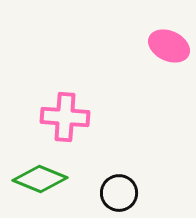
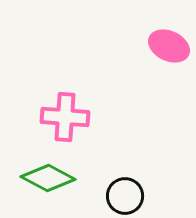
green diamond: moved 8 px right, 1 px up; rotated 6 degrees clockwise
black circle: moved 6 px right, 3 px down
